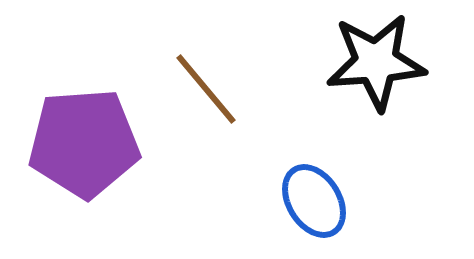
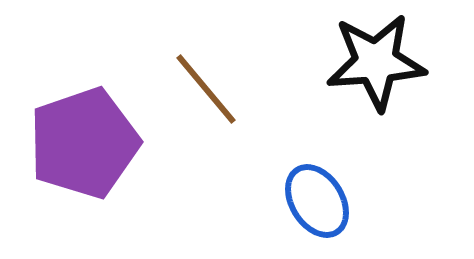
purple pentagon: rotated 15 degrees counterclockwise
blue ellipse: moved 3 px right
